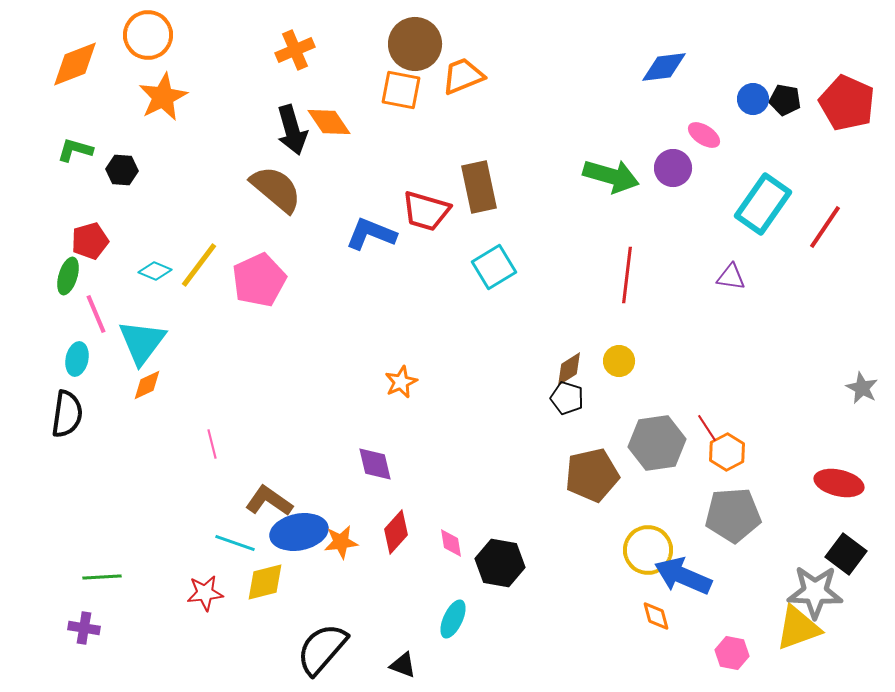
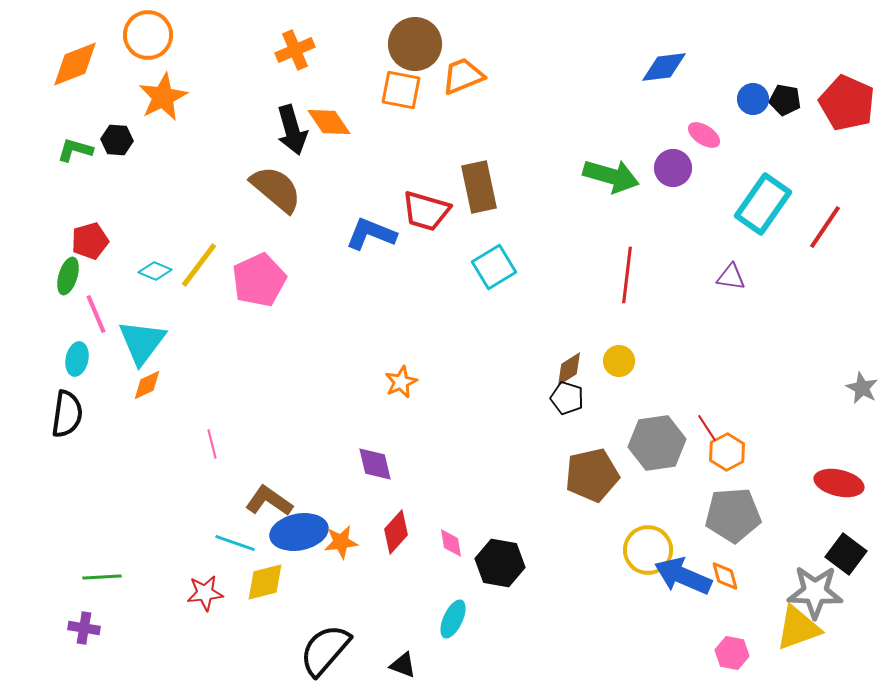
black hexagon at (122, 170): moved 5 px left, 30 px up
orange diamond at (656, 616): moved 69 px right, 40 px up
black semicircle at (322, 649): moved 3 px right, 1 px down
